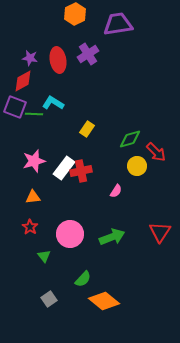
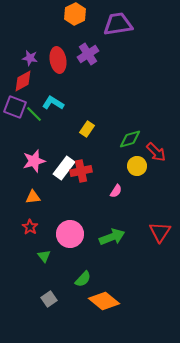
green line: rotated 42 degrees clockwise
